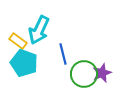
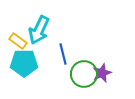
cyan pentagon: rotated 20 degrees counterclockwise
